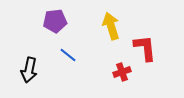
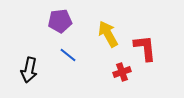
purple pentagon: moved 5 px right
yellow arrow: moved 3 px left, 8 px down; rotated 12 degrees counterclockwise
